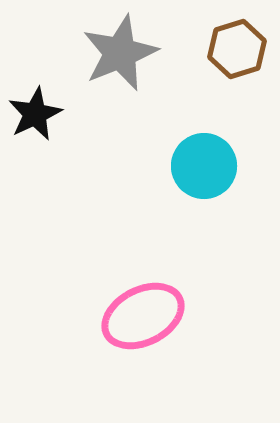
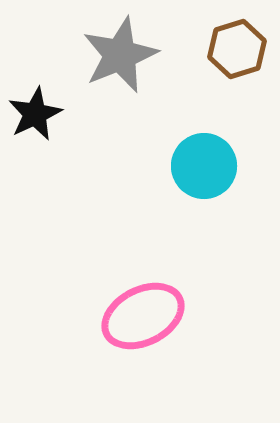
gray star: moved 2 px down
